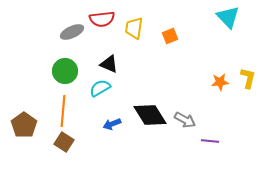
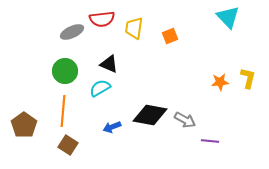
black diamond: rotated 48 degrees counterclockwise
blue arrow: moved 3 px down
brown square: moved 4 px right, 3 px down
